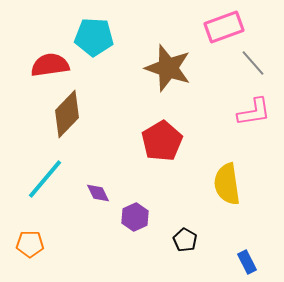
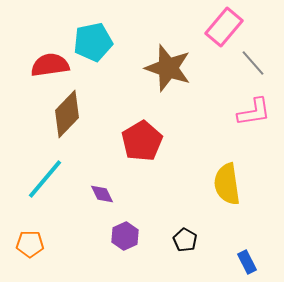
pink rectangle: rotated 30 degrees counterclockwise
cyan pentagon: moved 1 px left, 5 px down; rotated 15 degrees counterclockwise
red pentagon: moved 20 px left
purple diamond: moved 4 px right, 1 px down
purple hexagon: moved 10 px left, 19 px down
